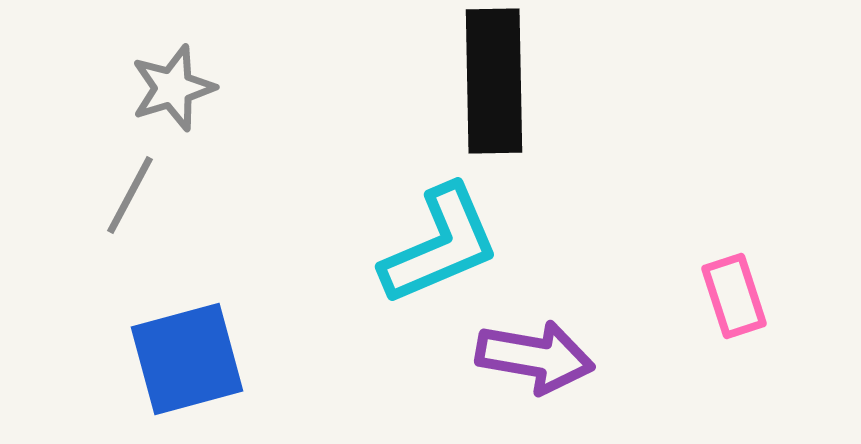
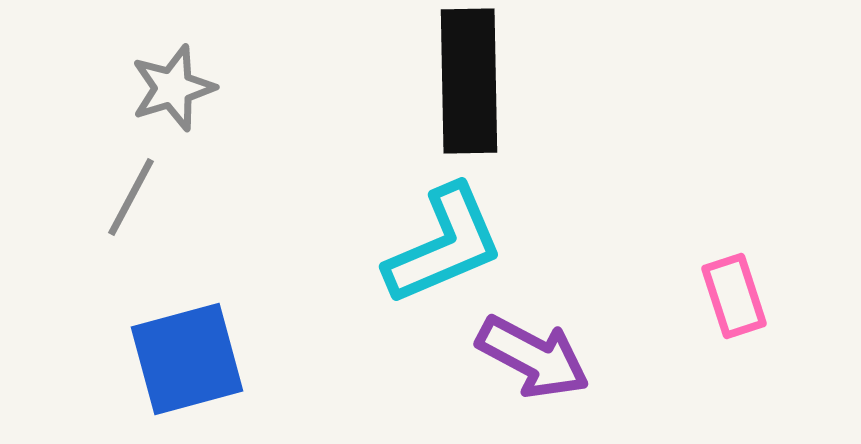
black rectangle: moved 25 px left
gray line: moved 1 px right, 2 px down
cyan L-shape: moved 4 px right
purple arrow: moved 2 px left; rotated 18 degrees clockwise
